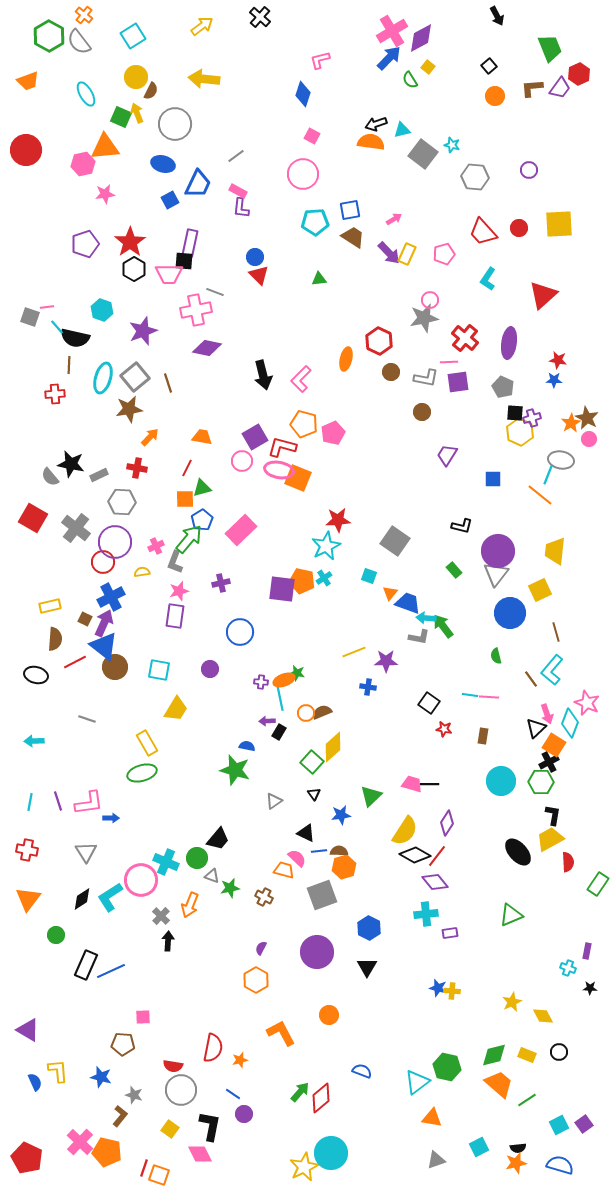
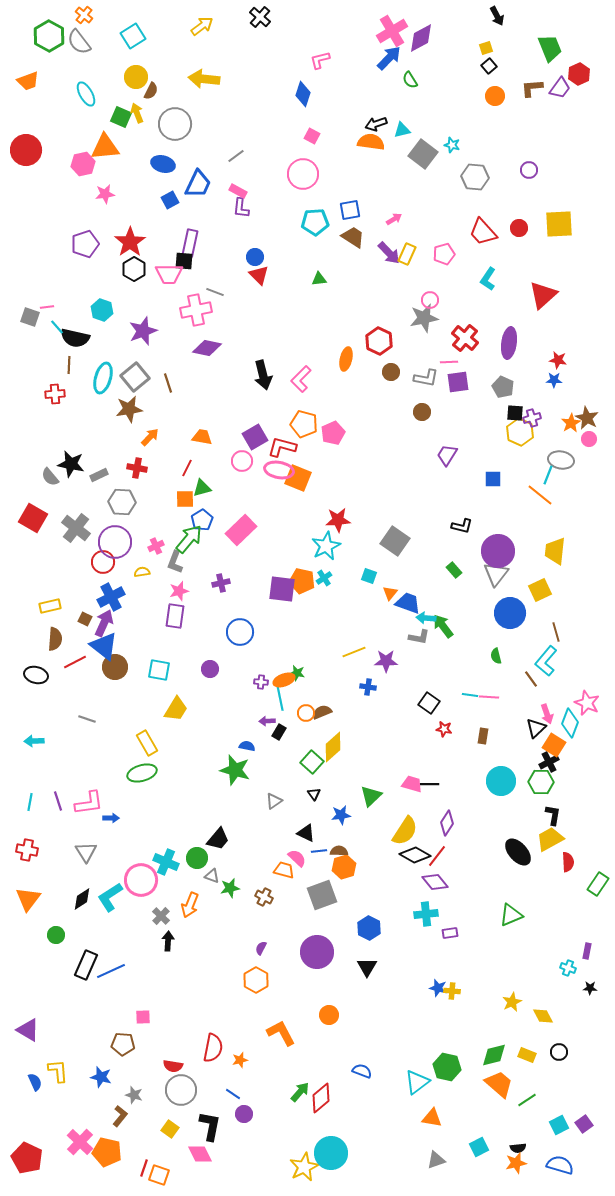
yellow square at (428, 67): moved 58 px right, 19 px up; rotated 32 degrees clockwise
cyan L-shape at (552, 670): moved 6 px left, 9 px up
